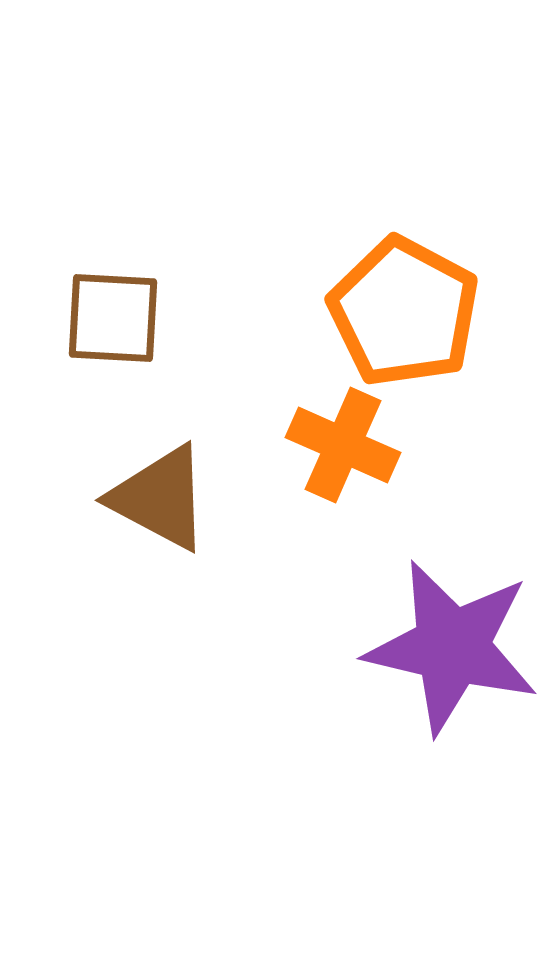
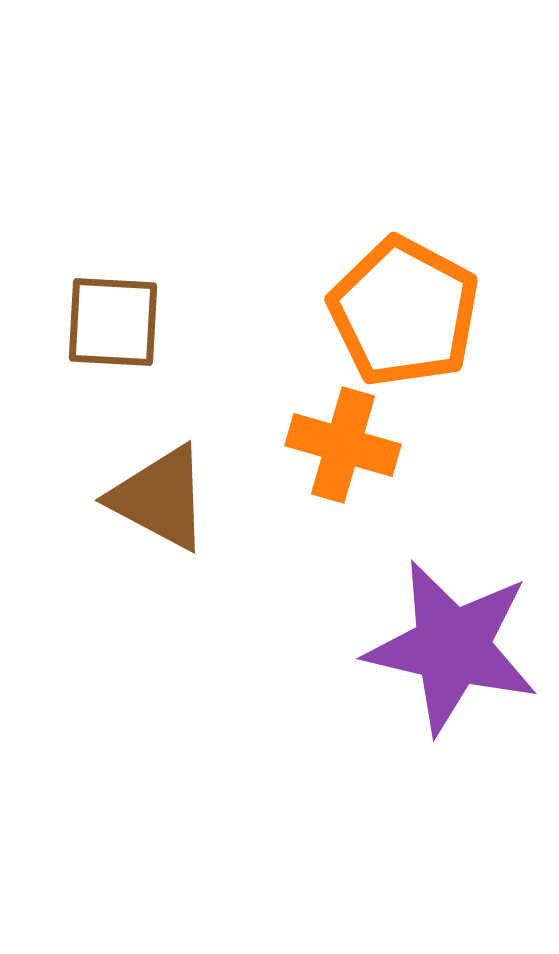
brown square: moved 4 px down
orange cross: rotated 8 degrees counterclockwise
